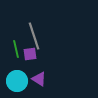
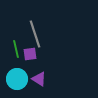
gray line: moved 1 px right, 2 px up
cyan circle: moved 2 px up
